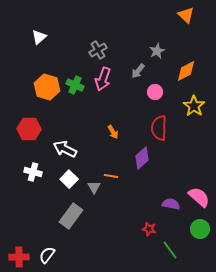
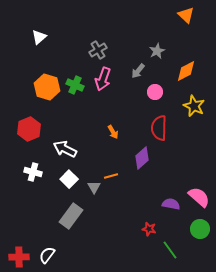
yellow star: rotated 10 degrees counterclockwise
red hexagon: rotated 25 degrees counterclockwise
orange line: rotated 24 degrees counterclockwise
